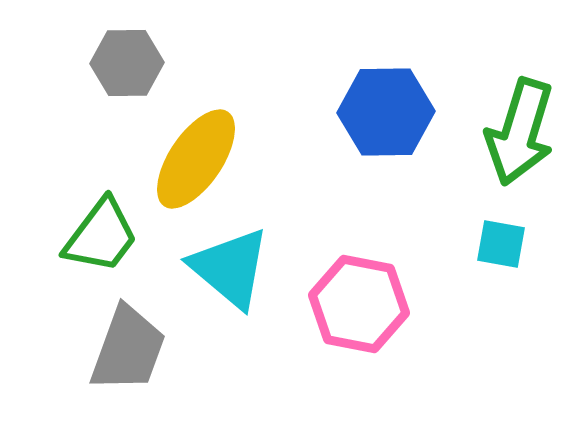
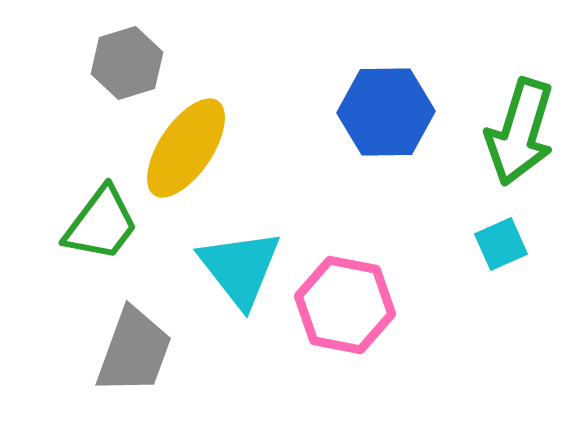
gray hexagon: rotated 16 degrees counterclockwise
yellow ellipse: moved 10 px left, 11 px up
green trapezoid: moved 12 px up
cyan square: rotated 34 degrees counterclockwise
cyan triangle: moved 10 px right; rotated 12 degrees clockwise
pink hexagon: moved 14 px left, 1 px down
gray trapezoid: moved 6 px right, 2 px down
